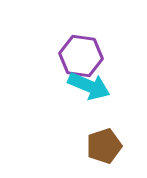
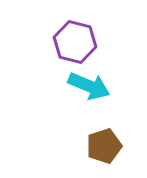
purple hexagon: moved 6 px left, 14 px up; rotated 6 degrees clockwise
